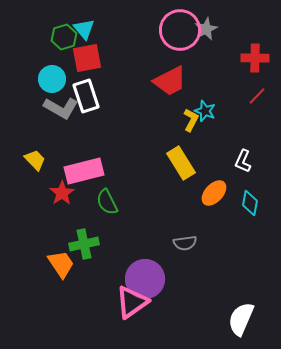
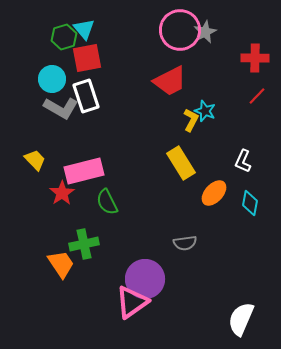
gray star: moved 1 px left, 3 px down
